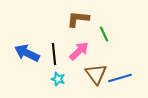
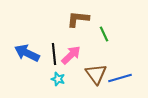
pink arrow: moved 8 px left, 4 px down
